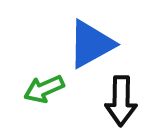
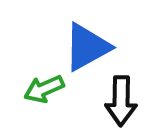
blue triangle: moved 4 px left, 3 px down
